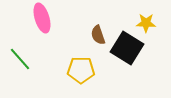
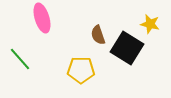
yellow star: moved 4 px right, 1 px down; rotated 12 degrees clockwise
